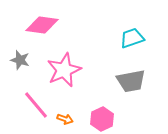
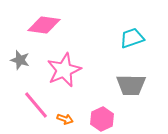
pink diamond: moved 2 px right
gray trapezoid: moved 4 px down; rotated 12 degrees clockwise
